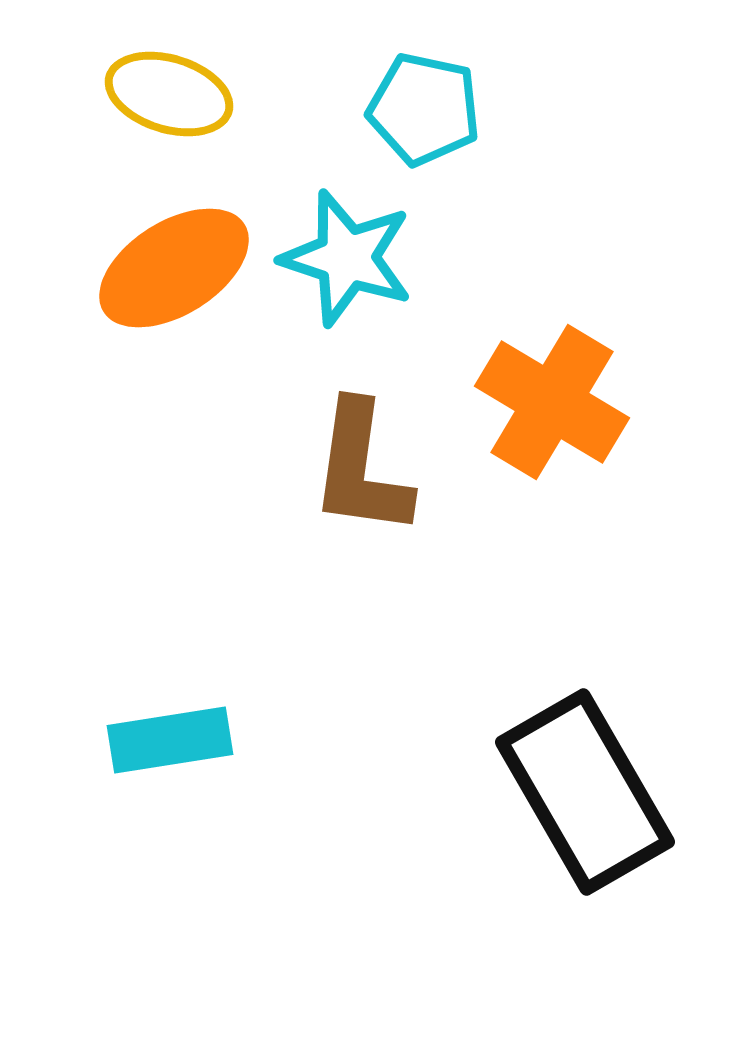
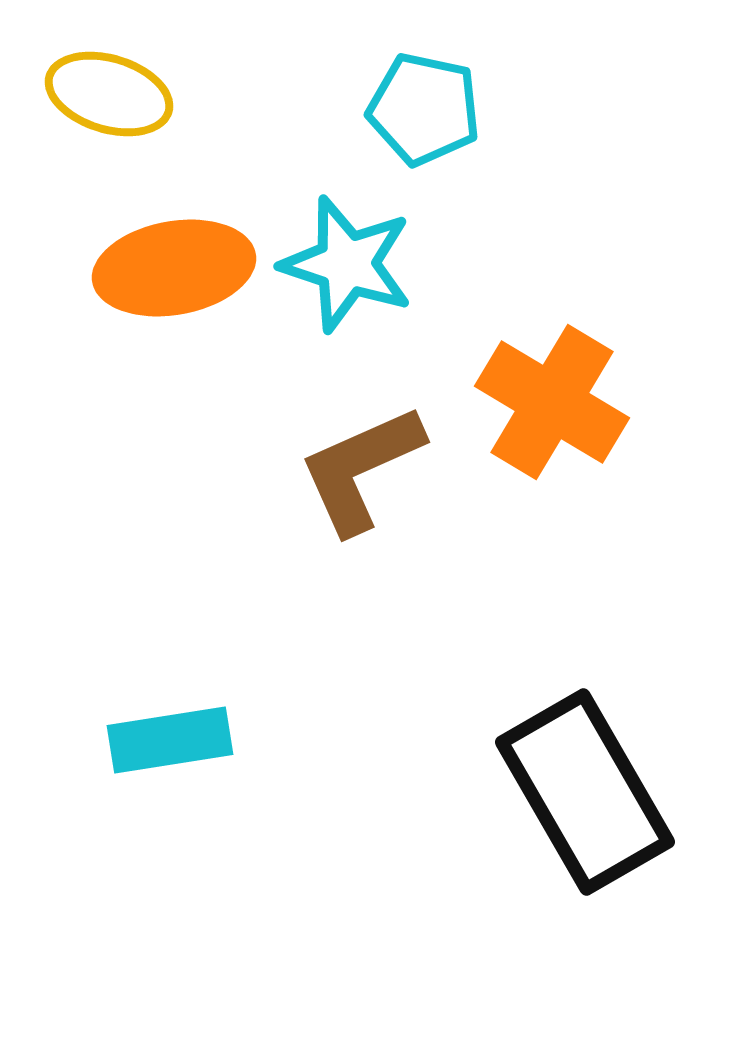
yellow ellipse: moved 60 px left
cyan star: moved 6 px down
orange ellipse: rotated 22 degrees clockwise
brown L-shape: rotated 58 degrees clockwise
